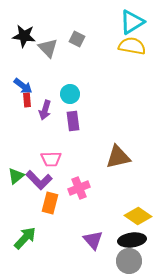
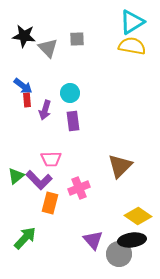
gray square: rotated 28 degrees counterclockwise
cyan circle: moved 1 px up
brown triangle: moved 2 px right, 9 px down; rotated 32 degrees counterclockwise
gray circle: moved 10 px left, 7 px up
